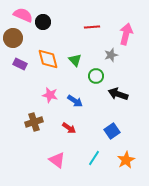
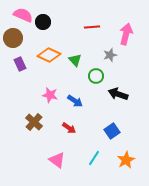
gray star: moved 1 px left
orange diamond: moved 1 px right, 4 px up; rotated 50 degrees counterclockwise
purple rectangle: rotated 40 degrees clockwise
brown cross: rotated 30 degrees counterclockwise
